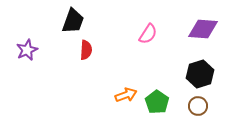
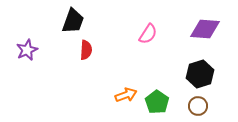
purple diamond: moved 2 px right
